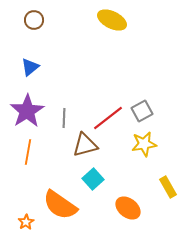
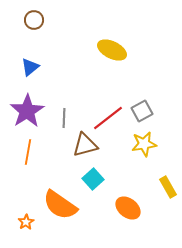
yellow ellipse: moved 30 px down
